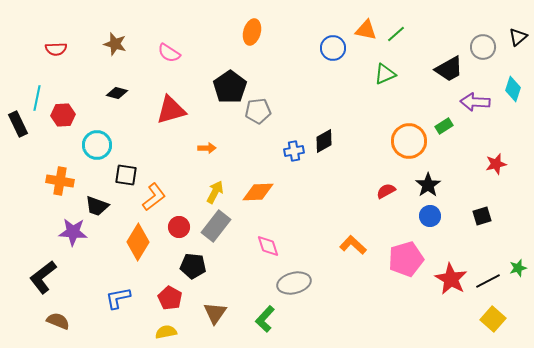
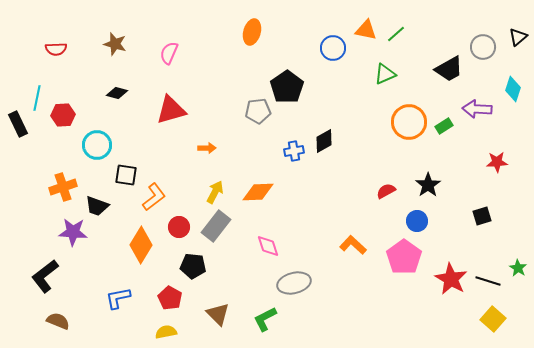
pink semicircle at (169, 53): rotated 80 degrees clockwise
black pentagon at (230, 87): moved 57 px right
purple arrow at (475, 102): moved 2 px right, 7 px down
orange circle at (409, 141): moved 19 px up
red star at (496, 164): moved 1 px right, 2 px up; rotated 10 degrees clockwise
orange cross at (60, 181): moved 3 px right, 6 px down; rotated 28 degrees counterclockwise
blue circle at (430, 216): moved 13 px left, 5 px down
orange diamond at (138, 242): moved 3 px right, 3 px down
pink pentagon at (406, 259): moved 2 px left, 2 px up; rotated 20 degrees counterclockwise
green star at (518, 268): rotated 24 degrees counterclockwise
black L-shape at (43, 277): moved 2 px right, 1 px up
black line at (488, 281): rotated 45 degrees clockwise
brown triangle at (215, 313): moved 3 px right, 1 px down; rotated 20 degrees counterclockwise
green L-shape at (265, 319): rotated 20 degrees clockwise
